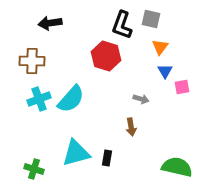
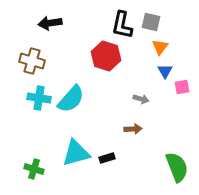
gray square: moved 3 px down
black L-shape: rotated 8 degrees counterclockwise
brown cross: rotated 15 degrees clockwise
cyan cross: moved 1 px up; rotated 30 degrees clockwise
brown arrow: moved 2 px right, 2 px down; rotated 84 degrees counterclockwise
black rectangle: rotated 63 degrees clockwise
green semicircle: rotated 56 degrees clockwise
